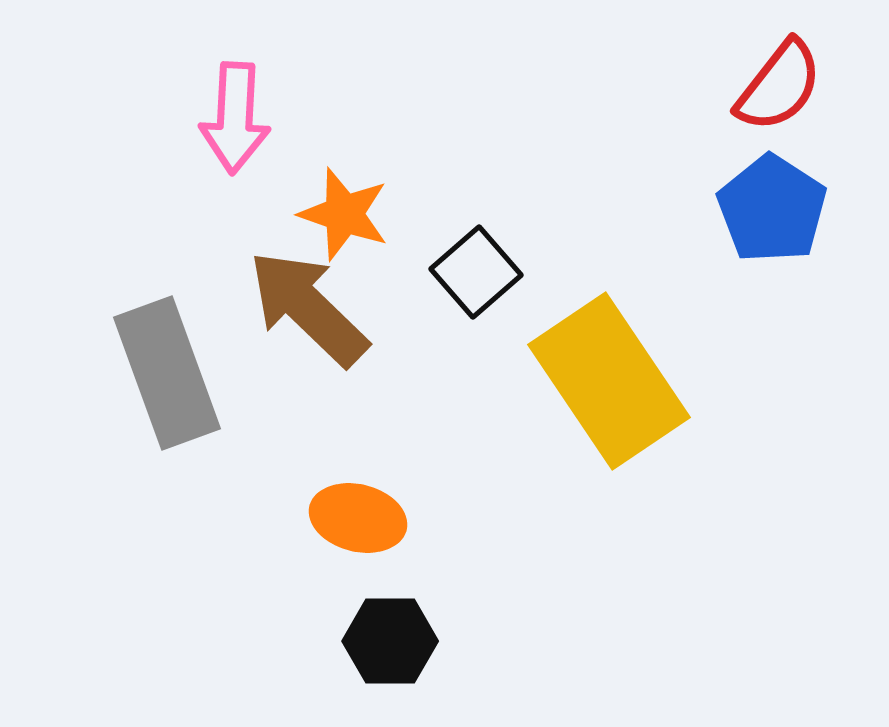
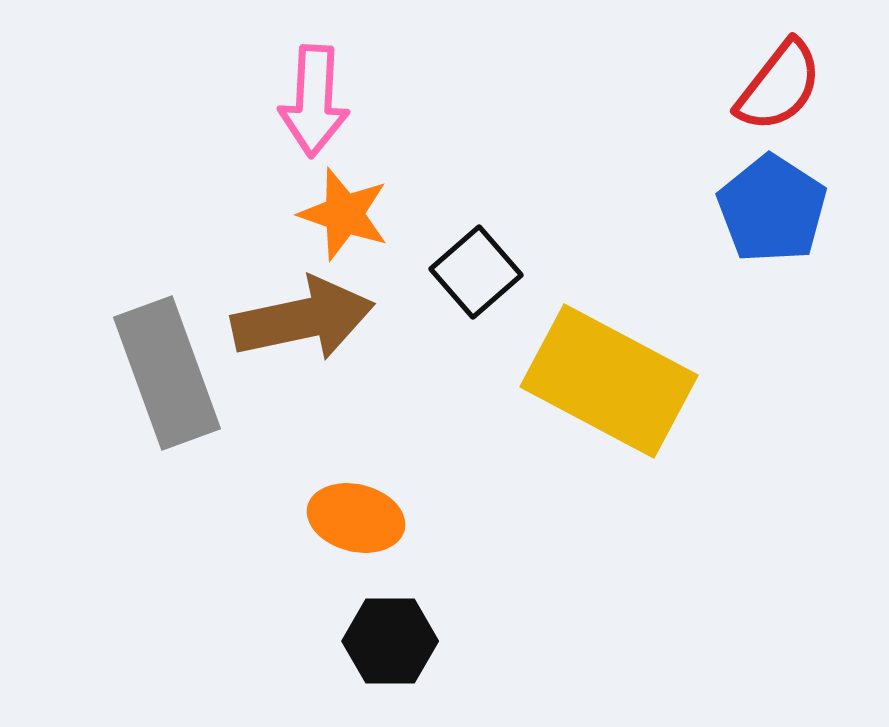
pink arrow: moved 79 px right, 17 px up
brown arrow: moved 5 px left, 11 px down; rotated 124 degrees clockwise
yellow rectangle: rotated 28 degrees counterclockwise
orange ellipse: moved 2 px left
